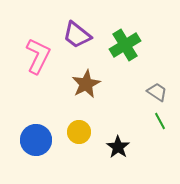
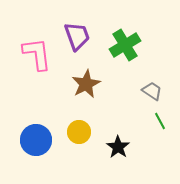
purple trapezoid: moved 1 px down; rotated 148 degrees counterclockwise
pink L-shape: moved 1 px left, 2 px up; rotated 33 degrees counterclockwise
gray trapezoid: moved 5 px left, 1 px up
